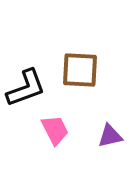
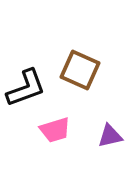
brown square: rotated 21 degrees clockwise
pink trapezoid: rotated 100 degrees clockwise
